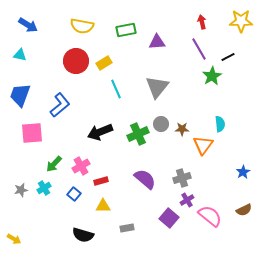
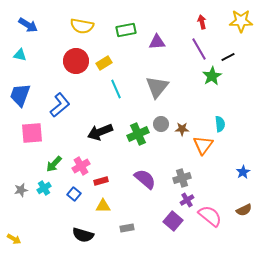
purple square: moved 4 px right, 3 px down
